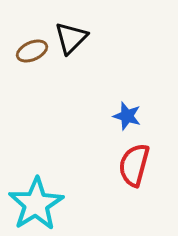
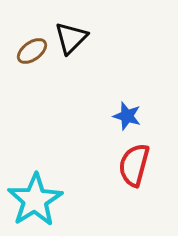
brown ellipse: rotated 12 degrees counterclockwise
cyan star: moved 1 px left, 4 px up
